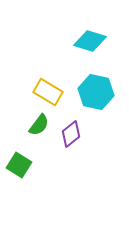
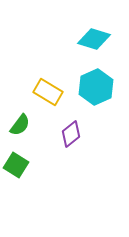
cyan diamond: moved 4 px right, 2 px up
cyan hexagon: moved 5 px up; rotated 24 degrees clockwise
green semicircle: moved 19 px left
green square: moved 3 px left
